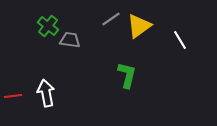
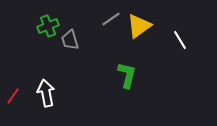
green cross: rotated 30 degrees clockwise
gray trapezoid: rotated 115 degrees counterclockwise
red line: rotated 48 degrees counterclockwise
